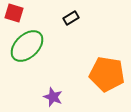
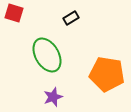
green ellipse: moved 20 px right, 9 px down; rotated 76 degrees counterclockwise
purple star: rotated 30 degrees clockwise
